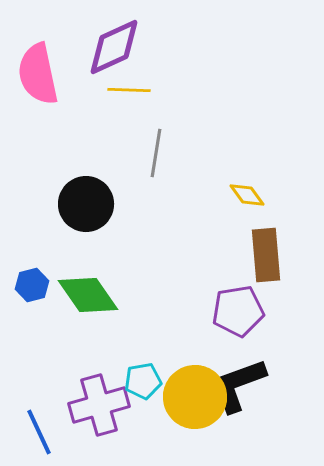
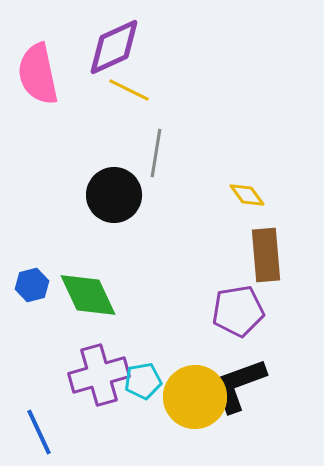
yellow line: rotated 24 degrees clockwise
black circle: moved 28 px right, 9 px up
green diamond: rotated 10 degrees clockwise
purple cross: moved 30 px up
